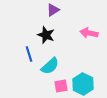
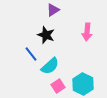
pink arrow: moved 2 px left, 1 px up; rotated 96 degrees counterclockwise
blue line: moved 2 px right; rotated 21 degrees counterclockwise
pink square: moved 3 px left; rotated 24 degrees counterclockwise
